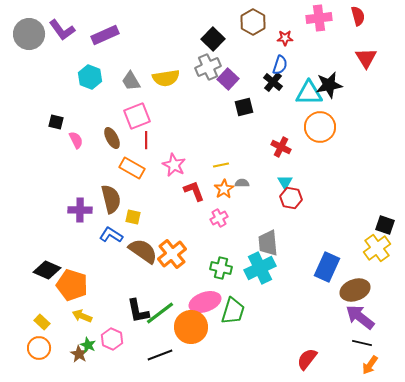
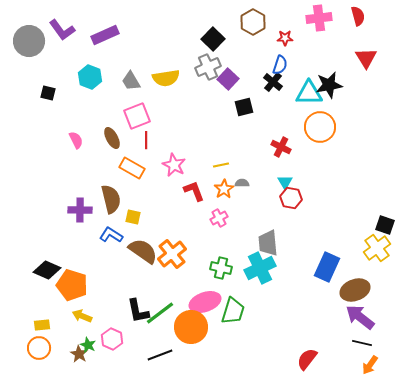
gray circle at (29, 34): moved 7 px down
black square at (56, 122): moved 8 px left, 29 px up
yellow rectangle at (42, 322): moved 3 px down; rotated 49 degrees counterclockwise
